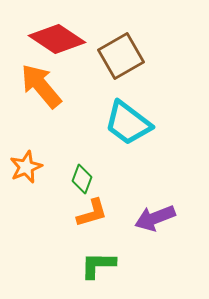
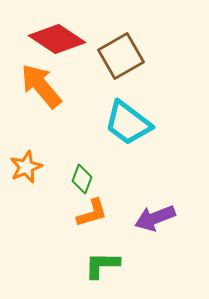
green L-shape: moved 4 px right
